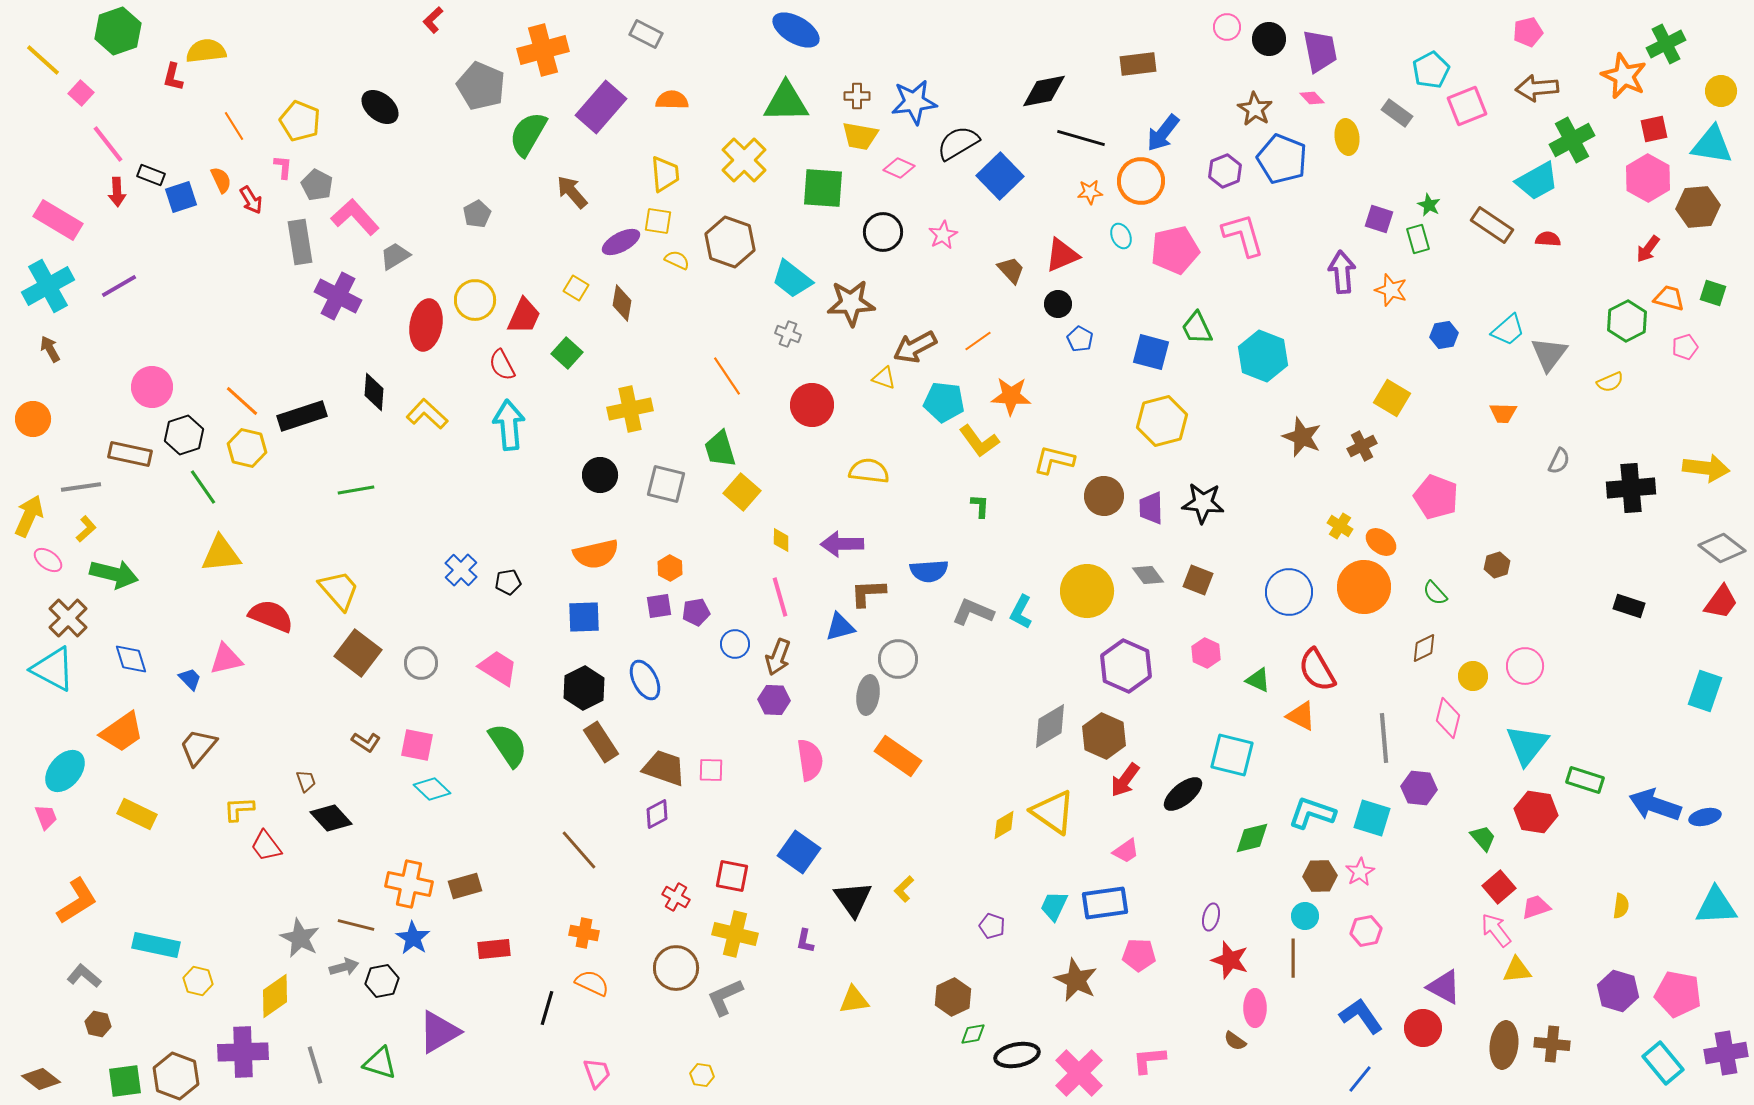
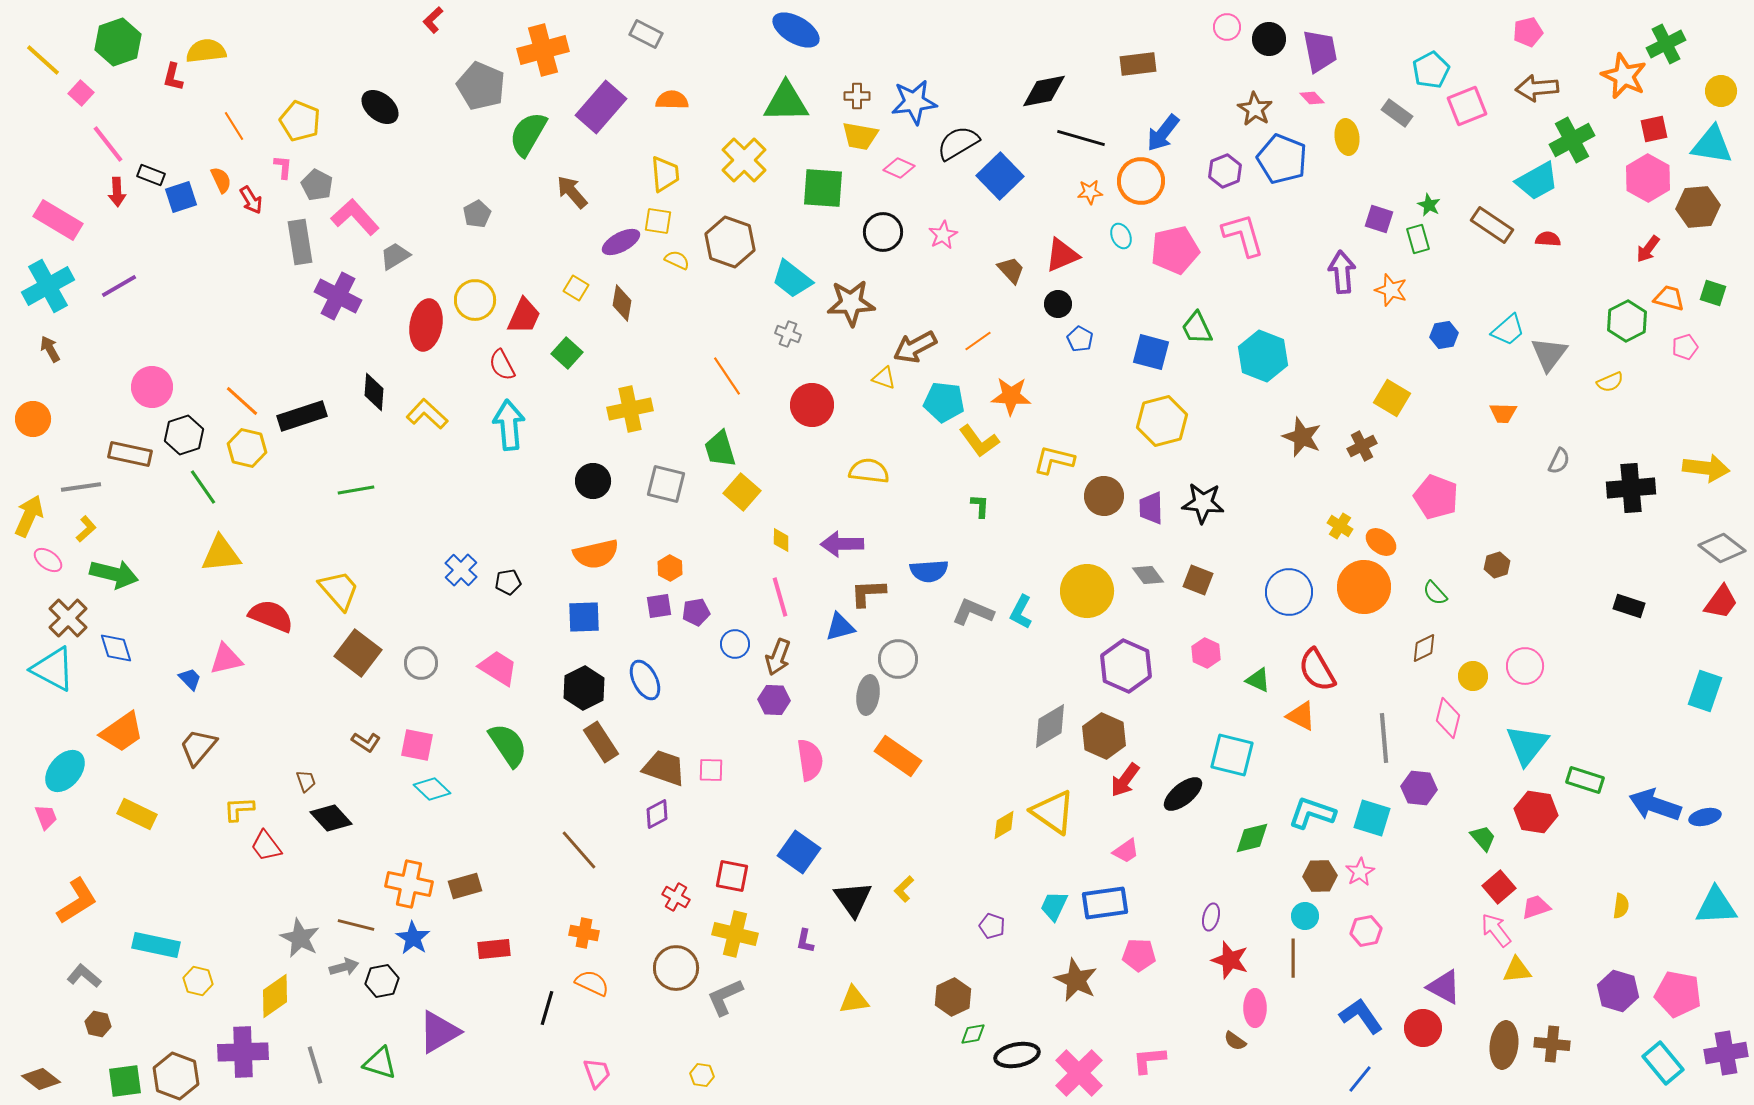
green hexagon at (118, 31): moved 11 px down
black circle at (600, 475): moved 7 px left, 6 px down
blue diamond at (131, 659): moved 15 px left, 11 px up
